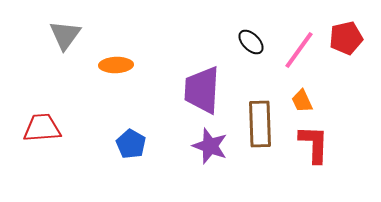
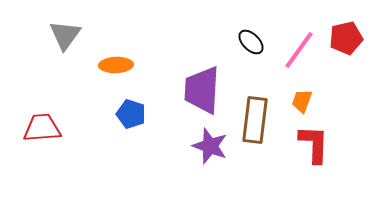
orange trapezoid: rotated 45 degrees clockwise
brown rectangle: moved 5 px left, 4 px up; rotated 9 degrees clockwise
blue pentagon: moved 30 px up; rotated 12 degrees counterclockwise
